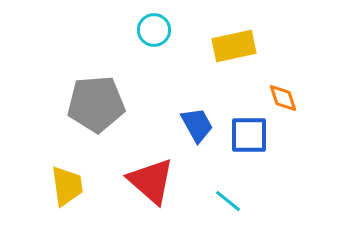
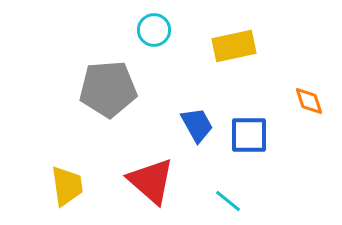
orange diamond: moved 26 px right, 3 px down
gray pentagon: moved 12 px right, 15 px up
